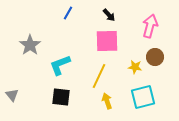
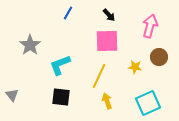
brown circle: moved 4 px right
cyan square: moved 5 px right, 6 px down; rotated 10 degrees counterclockwise
